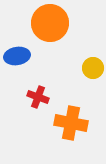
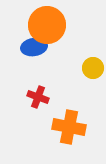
orange circle: moved 3 px left, 2 px down
blue ellipse: moved 17 px right, 9 px up
orange cross: moved 2 px left, 4 px down
